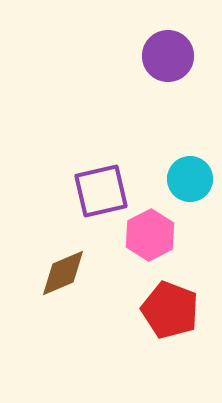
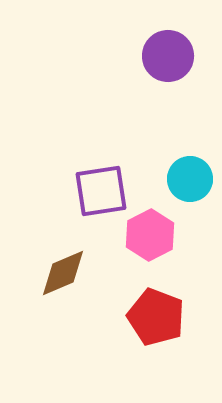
purple square: rotated 4 degrees clockwise
red pentagon: moved 14 px left, 7 px down
